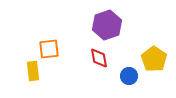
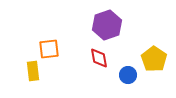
blue circle: moved 1 px left, 1 px up
